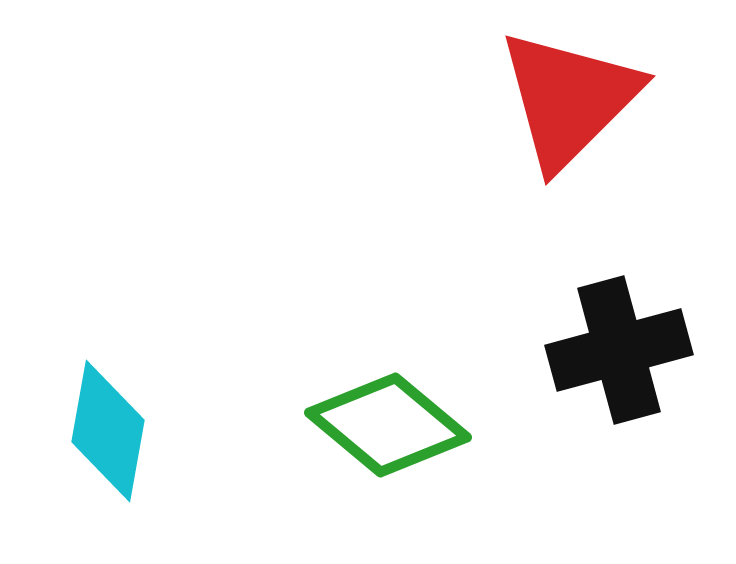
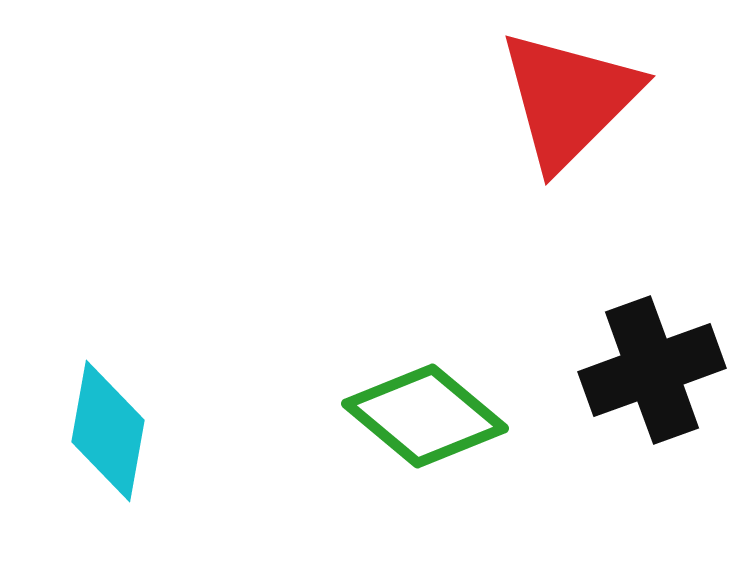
black cross: moved 33 px right, 20 px down; rotated 5 degrees counterclockwise
green diamond: moved 37 px right, 9 px up
